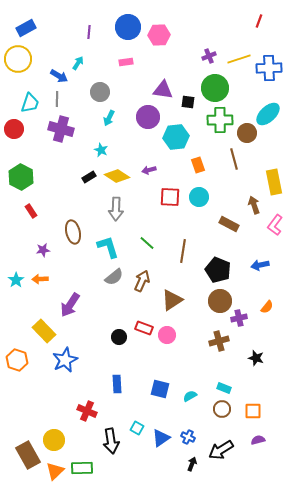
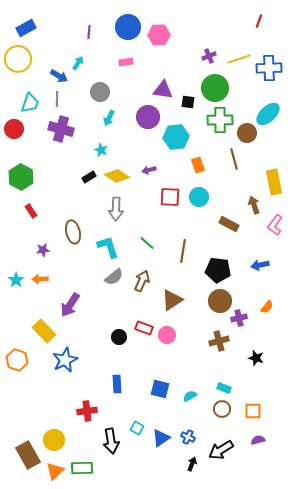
black pentagon at (218, 270): rotated 15 degrees counterclockwise
red cross at (87, 411): rotated 30 degrees counterclockwise
